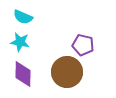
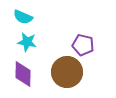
cyan star: moved 7 px right
